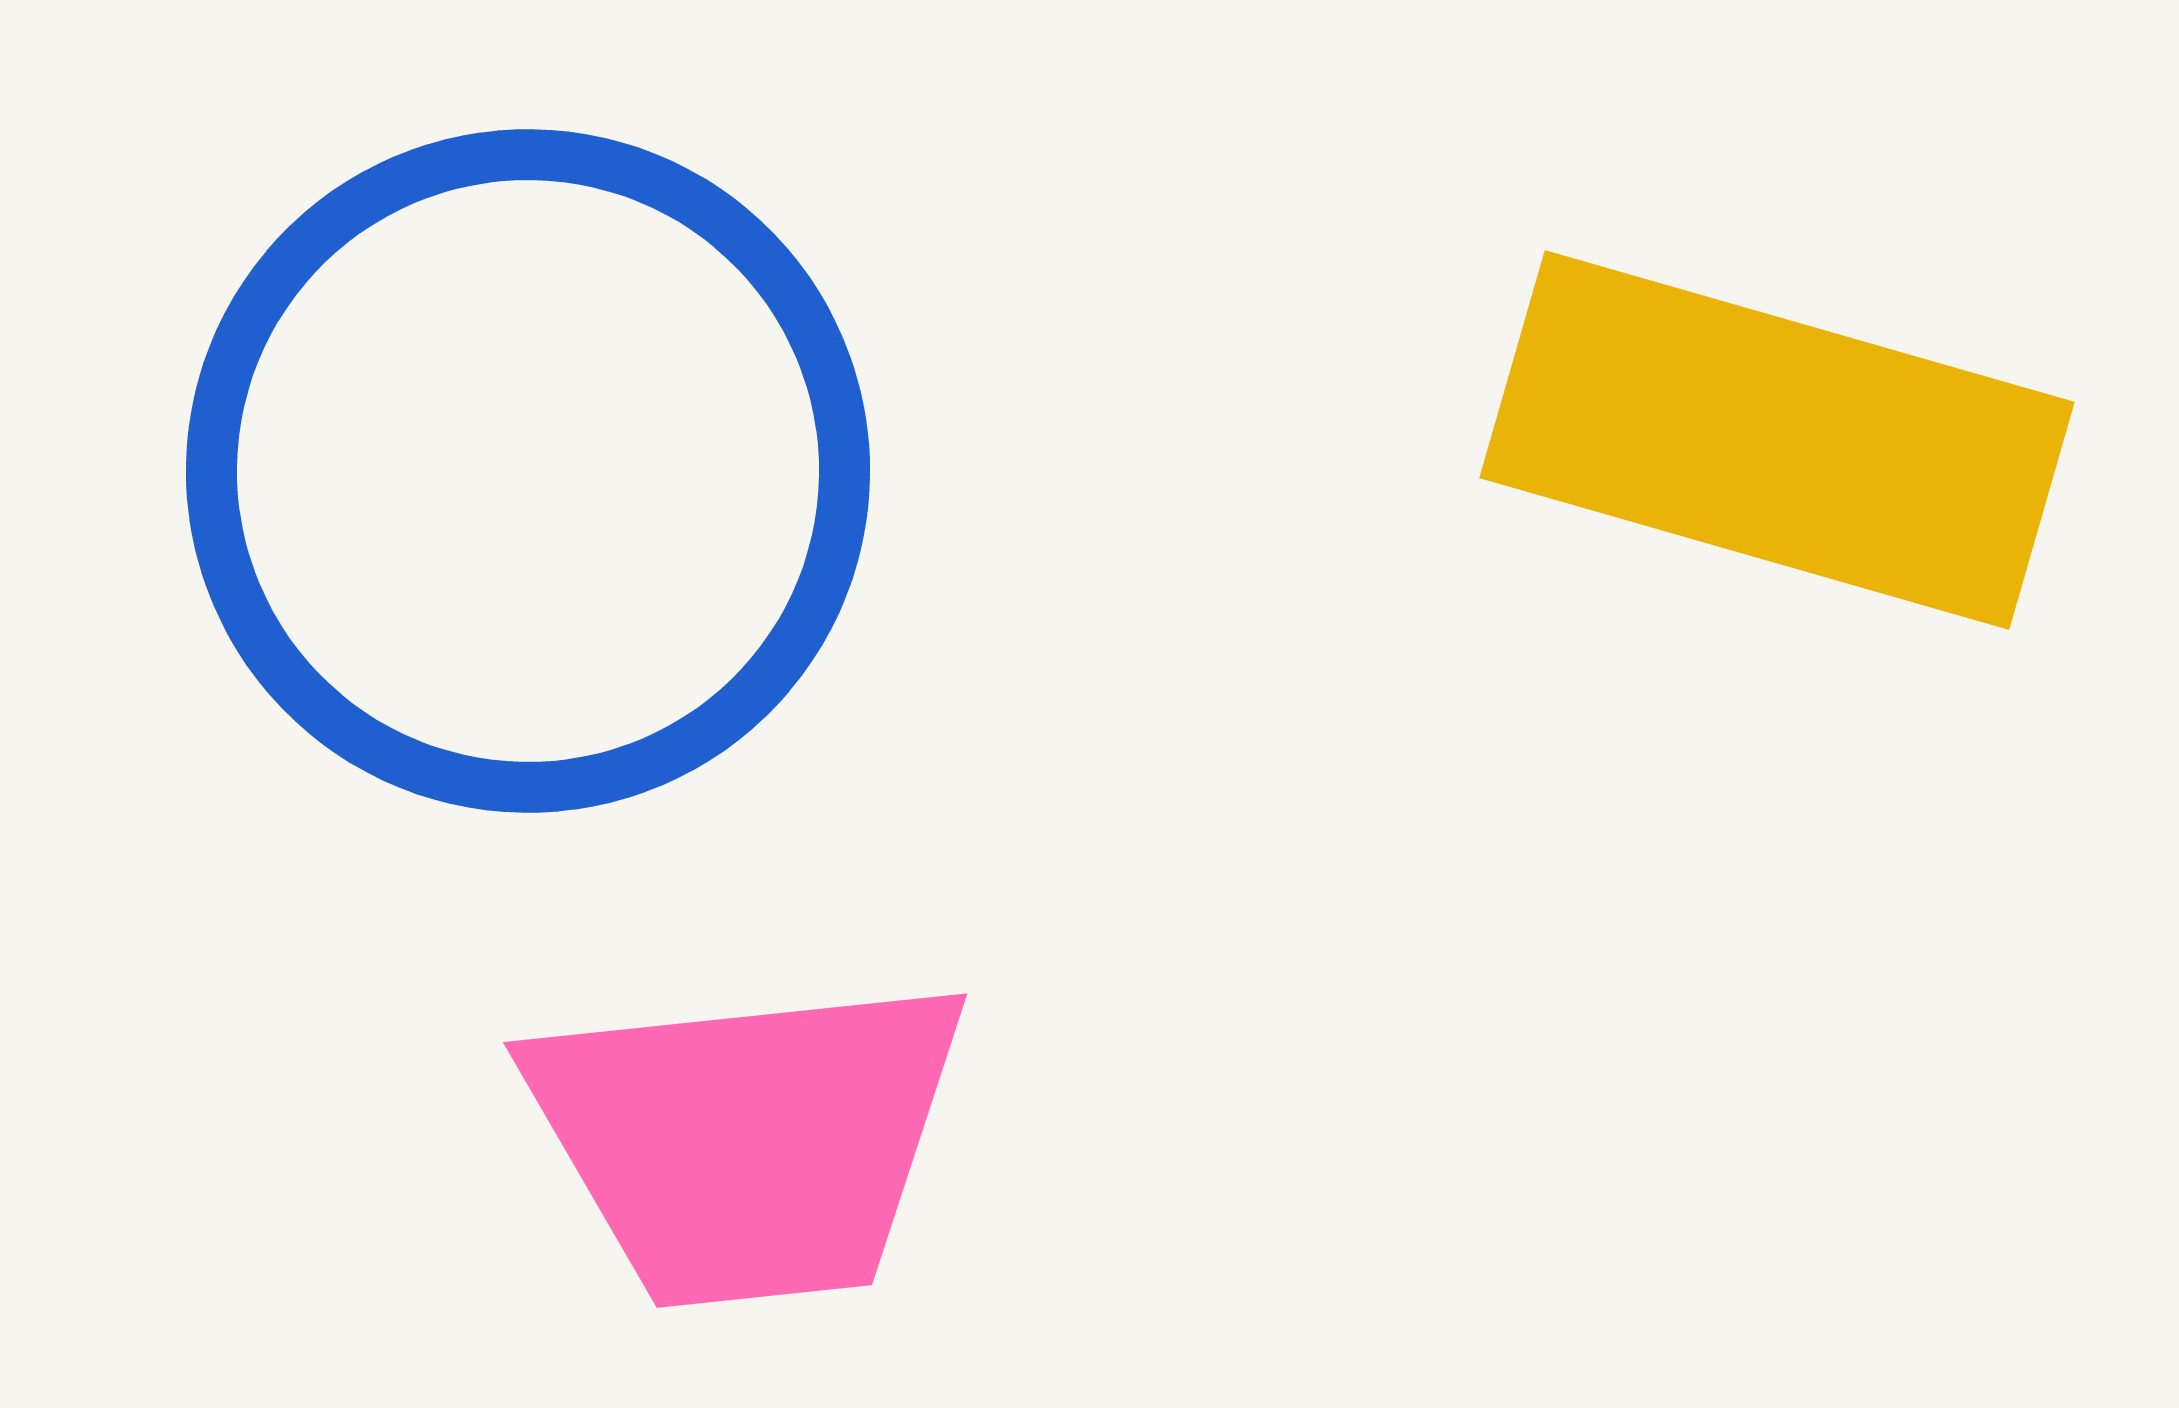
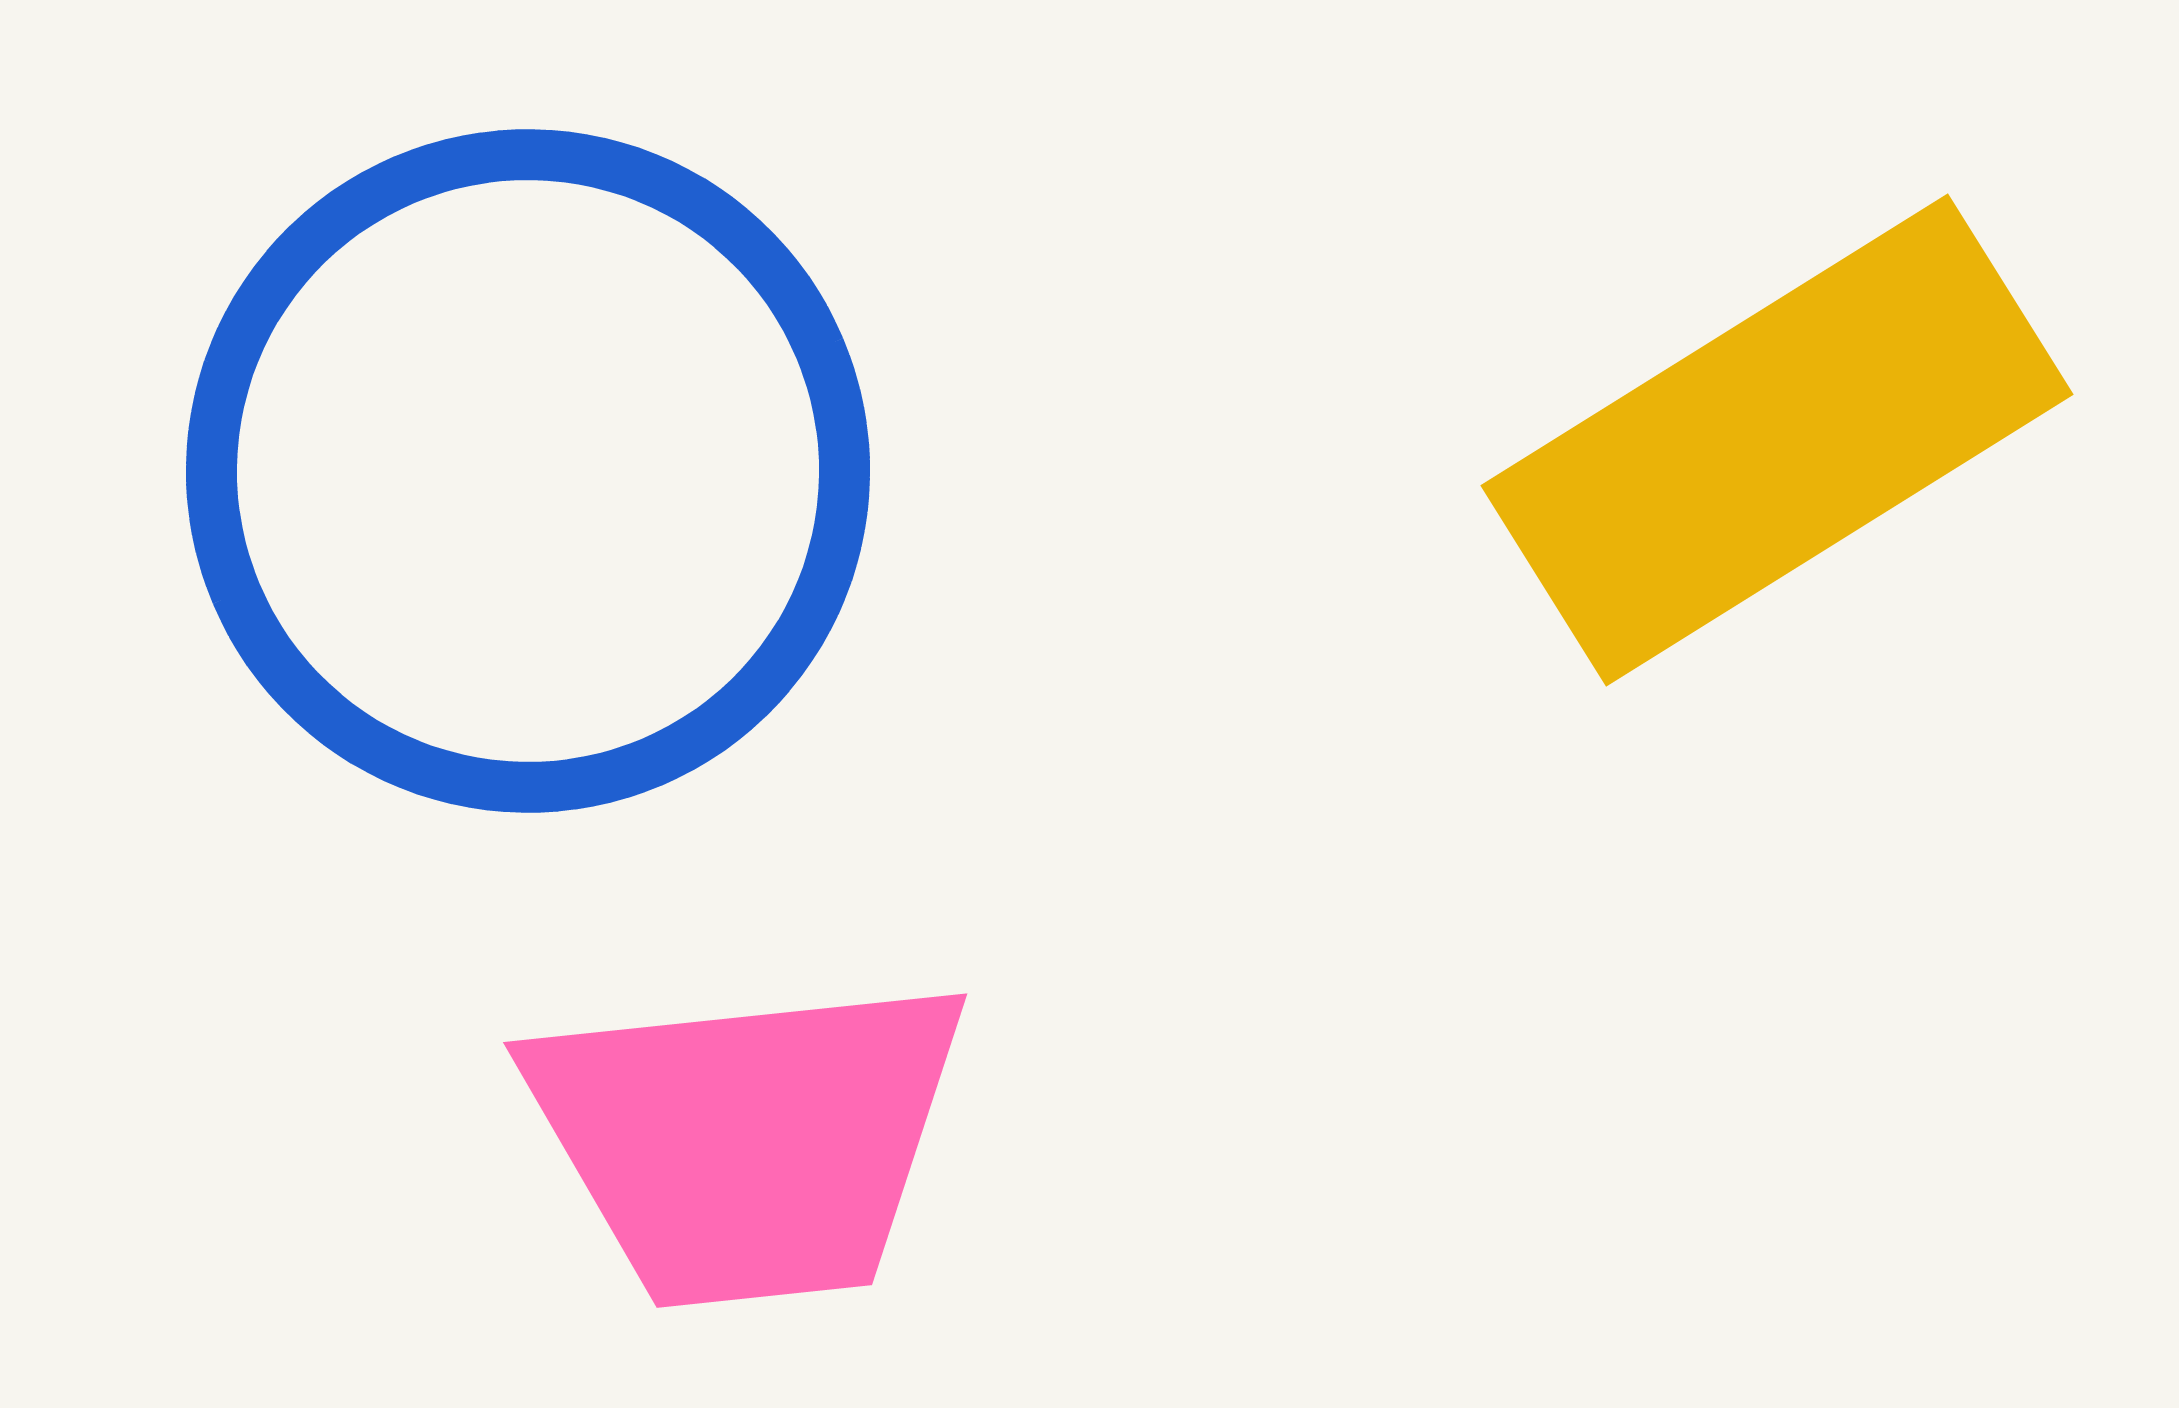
yellow rectangle: rotated 48 degrees counterclockwise
